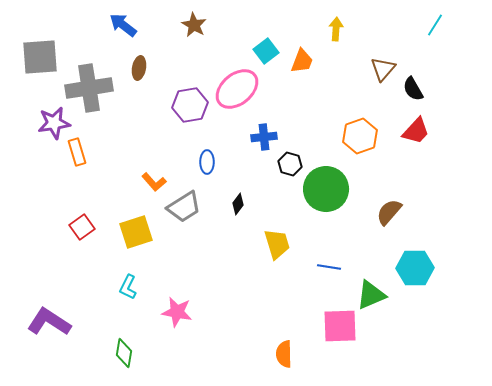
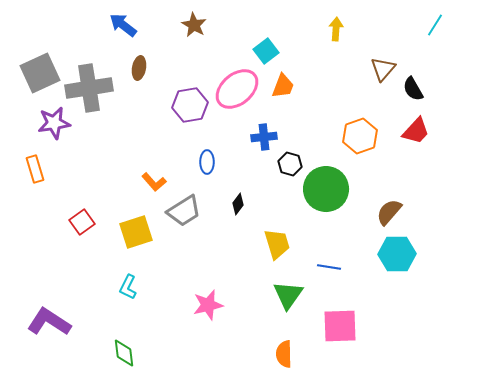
gray square: moved 16 px down; rotated 21 degrees counterclockwise
orange trapezoid: moved 19 px left, 25 px down
orange rectangle: moved 42 px left, 17 px down
gray trapezoid: moved 4 px down
red square: moved 5 px up
cyan hexagon: moved 18 px left, 14 px up
green triangle: moved 83 px left; rotated 32 degrees counterclockwise
pink star: moved 31 px right, 7 px up; rotated 24 degrees counterclockwise
green diamond: rotated 16 degrees counterclockwise
